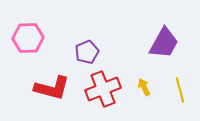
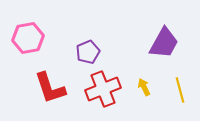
pink hexagon: rotated 8 degrees counterclockwise
purple pentagon: moved 1 px right
red L-shape: moved 2 px left; rotated 57 degrees clockwise
